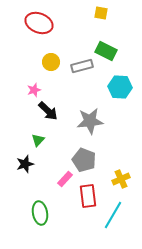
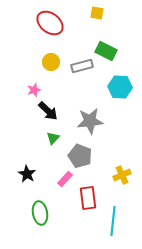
yellow square: moved 4 px left
red ellipse: moved 11 px right; rotated 16 degrees clockwise
green triangle: moved 15 px right, 2 px up
gray pentagon: moved 4 px left, 4 px up
black star: moved 2 px right, 10 px down; rotated 24 degrees counterclockwise
yellow cross: moved 1 px right, 4 px up
red rectangle: moved 2 px down
cyan line: moved 6 px down; rotated 24 degrees counterclockwise
